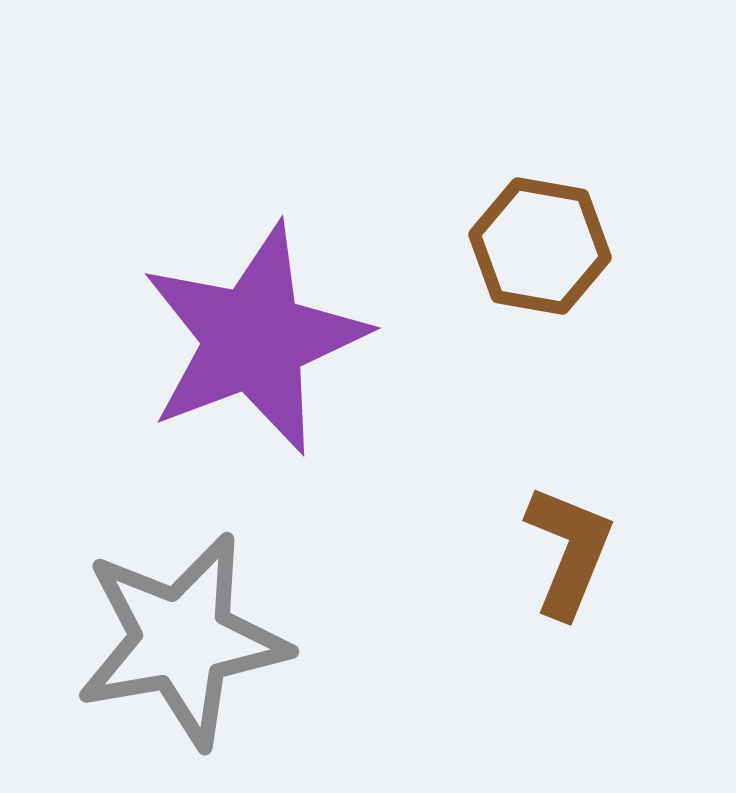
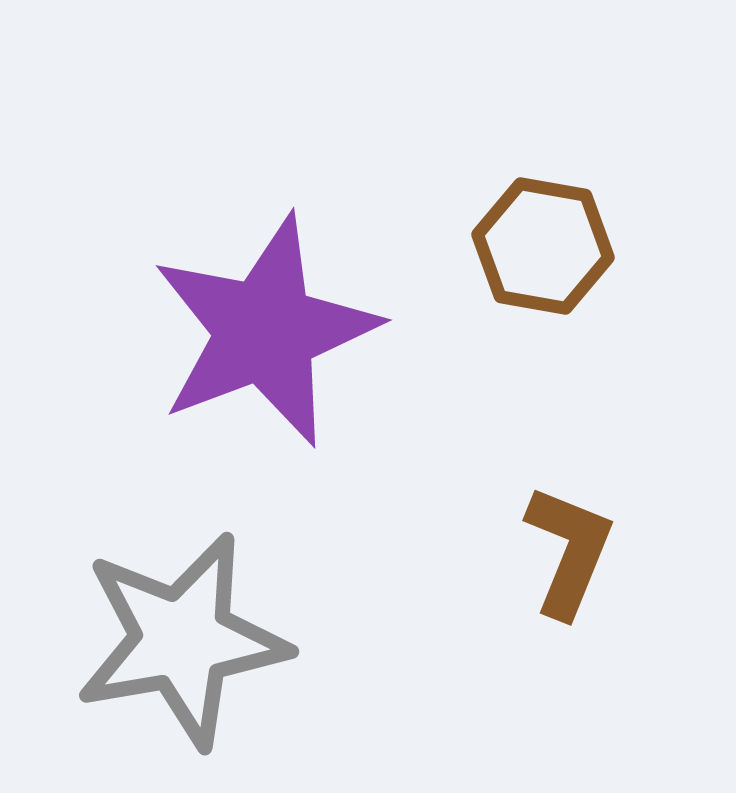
brown hexagon: moved 3 px right
purple star: moved 11 px right, 8 px up
